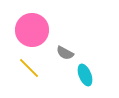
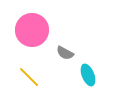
yellow line: moved 9 px down
cyan ellipse: moved 3 px right
